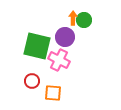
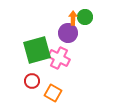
green circle: moved 1 px right, 3 px up
purple circle: moved 3 px right, 4 px up
green square: moved 4 px down; rotated 28 degrees counterclockwise
pink cross: moved 2 px up
orange square: rotated 24 degrees clockwise
